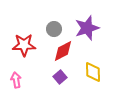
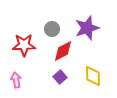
gray circle: moved 2 px left
yellow diamond: moved 4 px down
